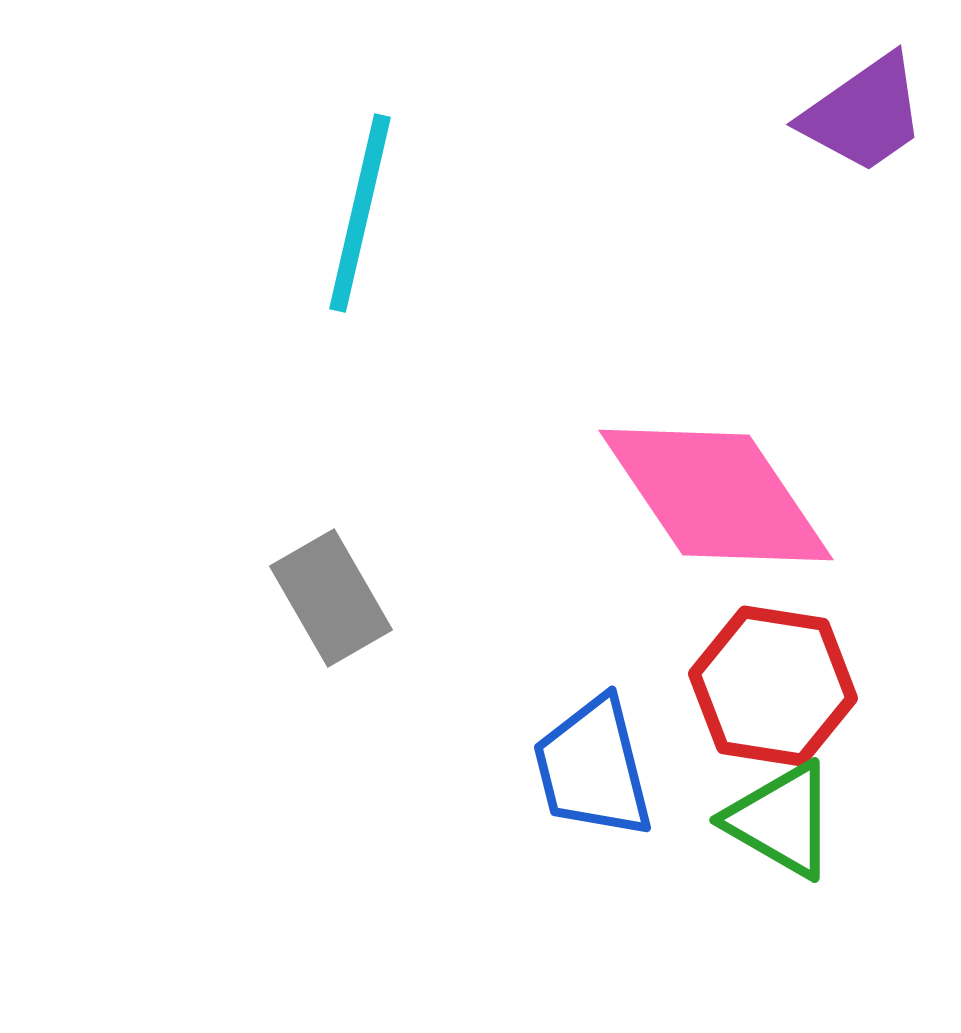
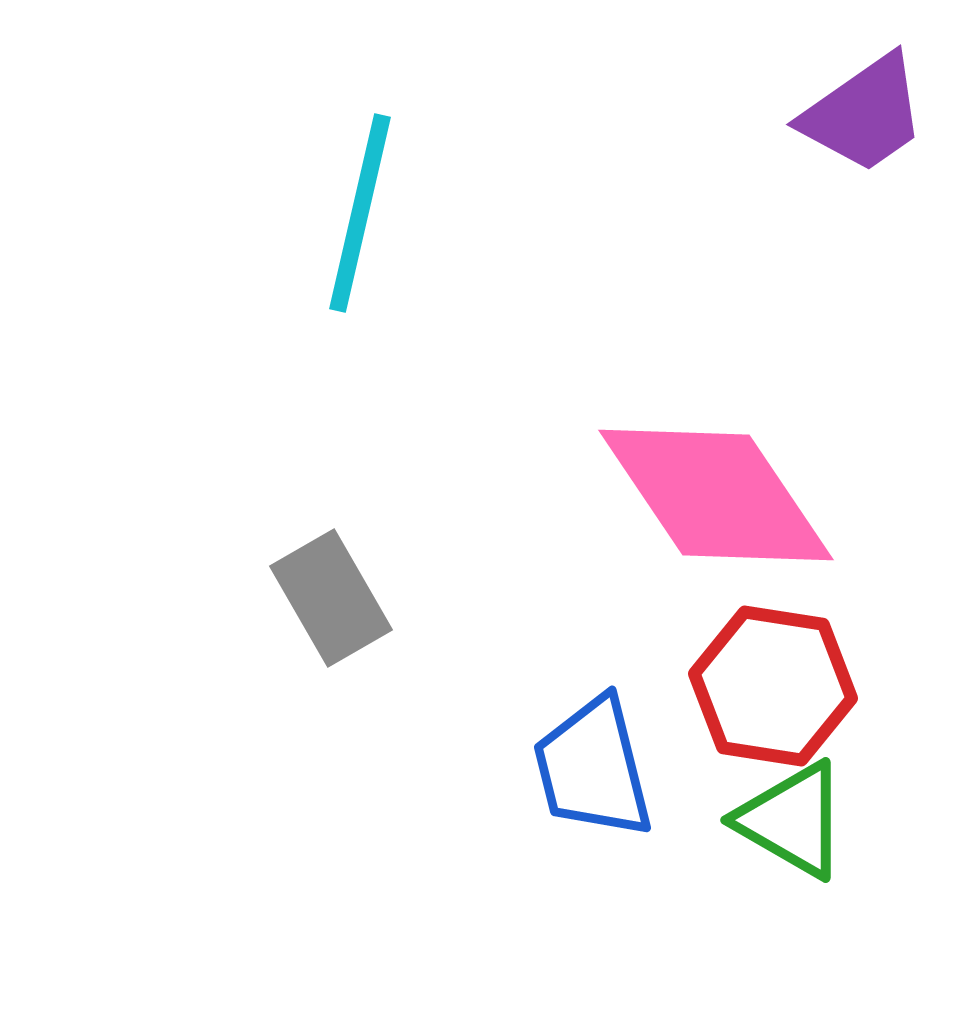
green triangle: moved 11 px right
